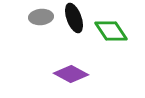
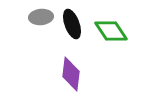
black ellipse: moved 2 px left, 6 px down
purple diamond: rotated 68 degrees clockwise
